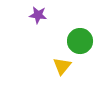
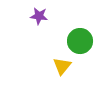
purple star: moved 1 px right, 1 px down
